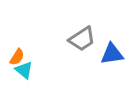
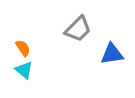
gray trapezoid: moved 4 px left, 10 px up; rotated 12 degrees counterclockwise
orange semicircle: moved 6 px right, 9 px up; rotated 66 degrees counterclockwise
